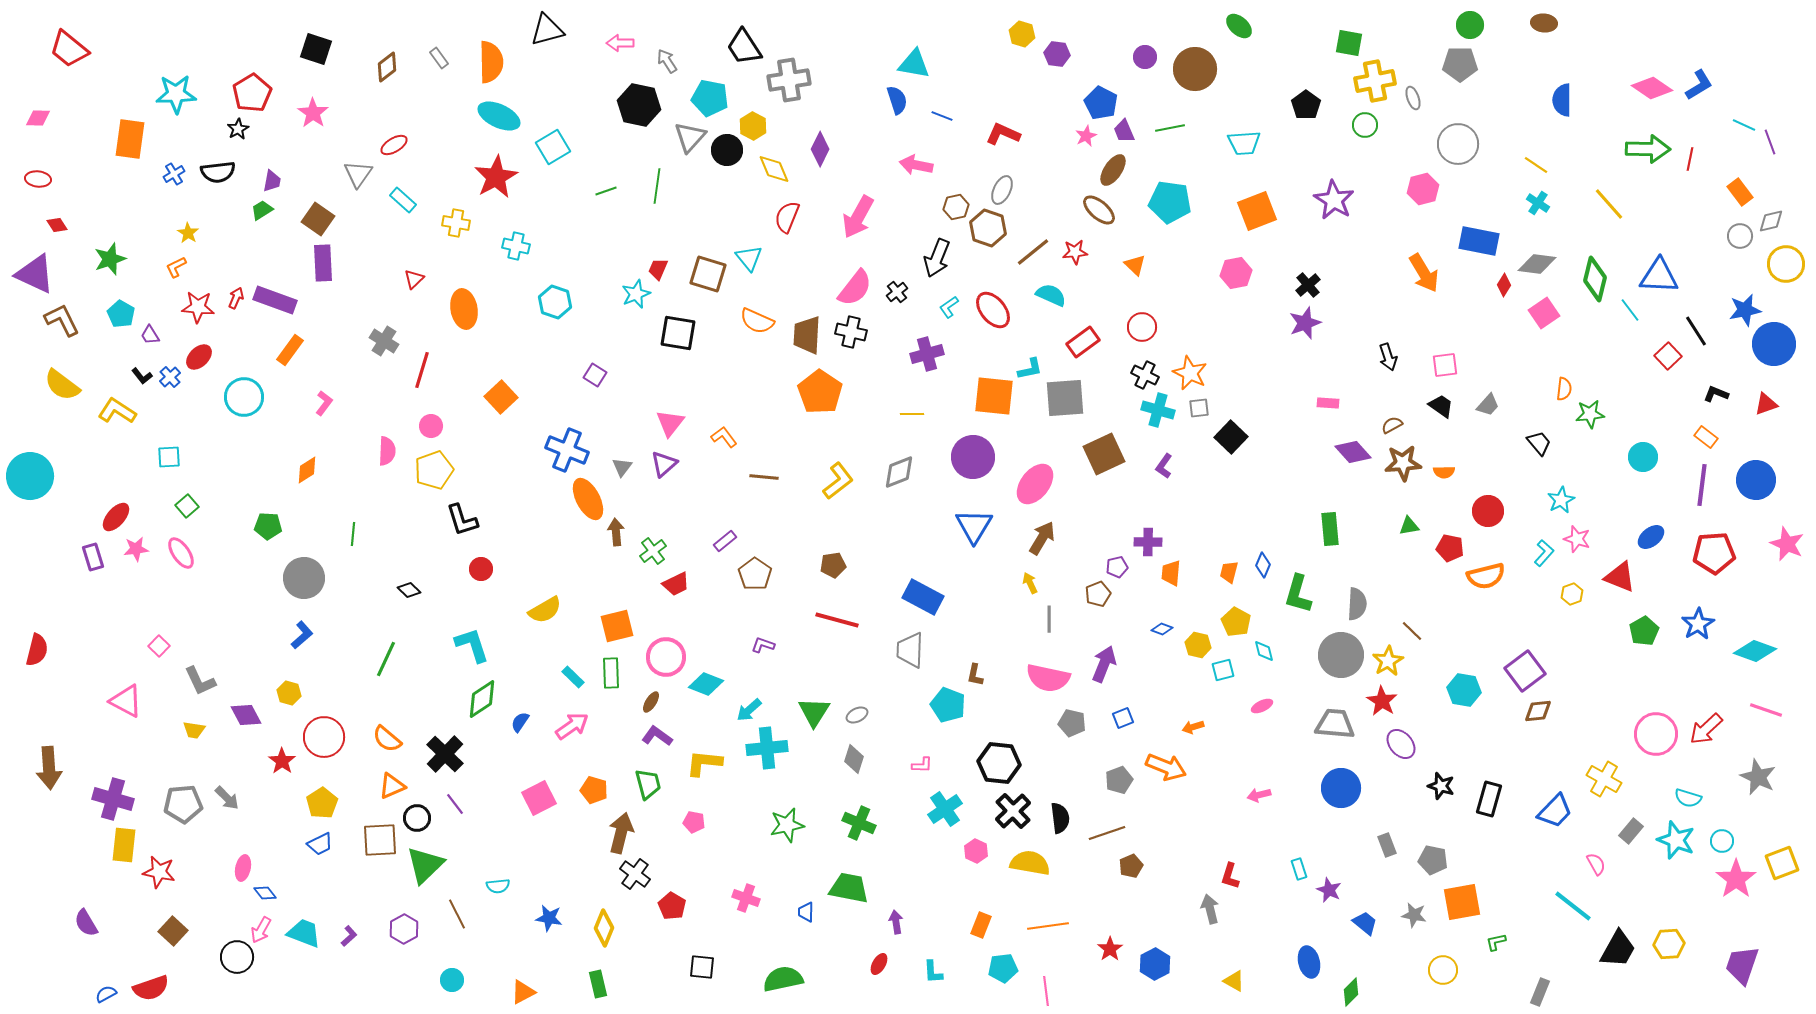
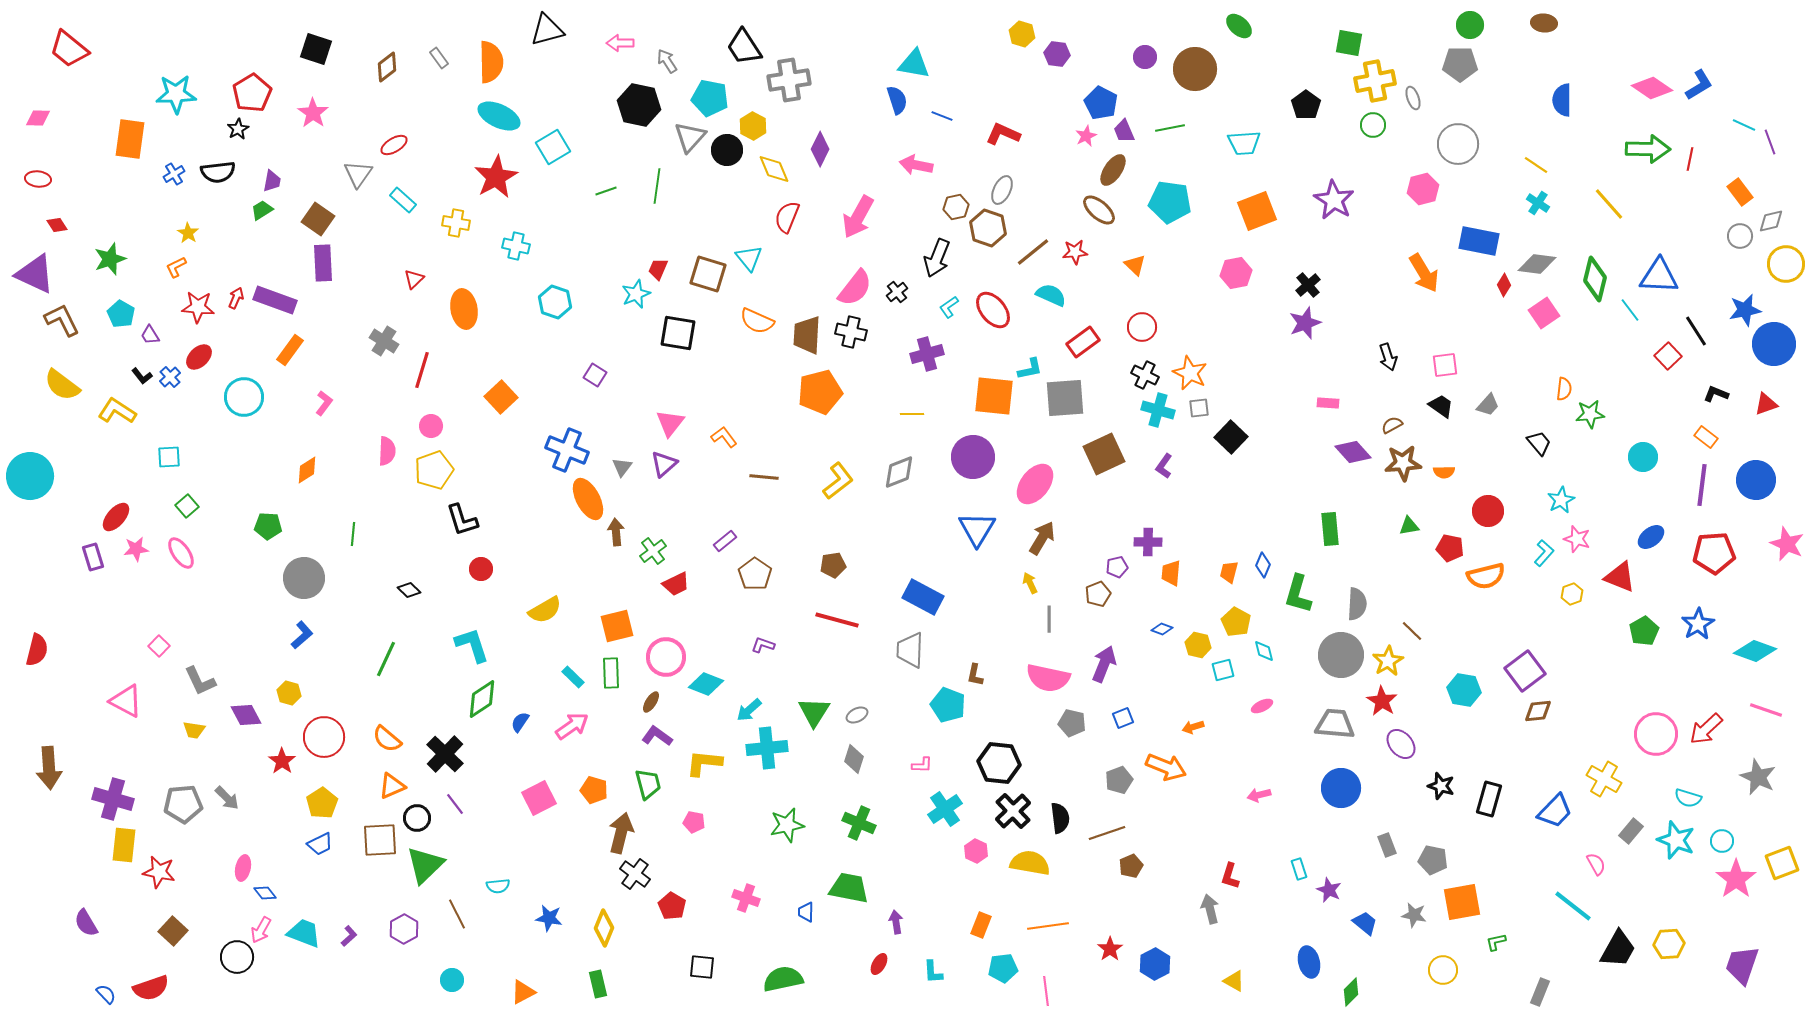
green circle at (1365, 125): moved 8 px right
orange pentagon at (820, 392): rotated 24 degrees clockwise
blue triangle at (974, 526): moved 3 px right, 3 px down
blue semicircle at (106, 994): rotated 75 degrees clockwise
